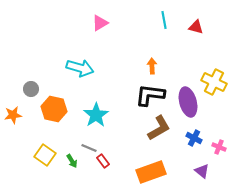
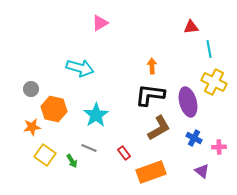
cyan line: moved 45 px right, 29 px down
red triangle: moved 5 px left; rotated 21 degrees counterclockwise
orange star: moved 19 px right, 12 px down
pink cross: rotated 24 degrees counterclockwise
red rectangle: moved 21 px right, 8 px up
